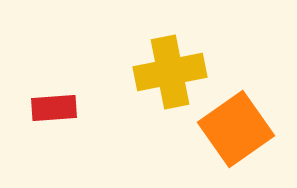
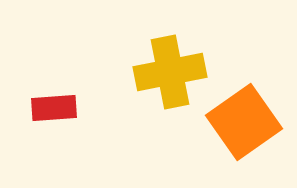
orange square: moved 8 px right, 7 px up
